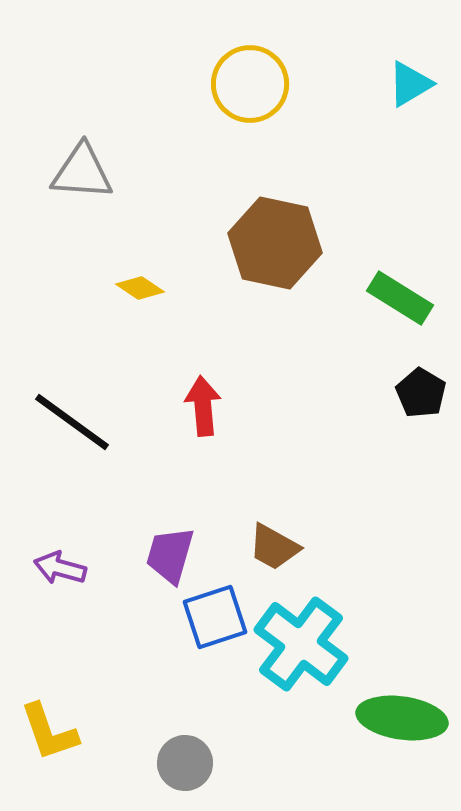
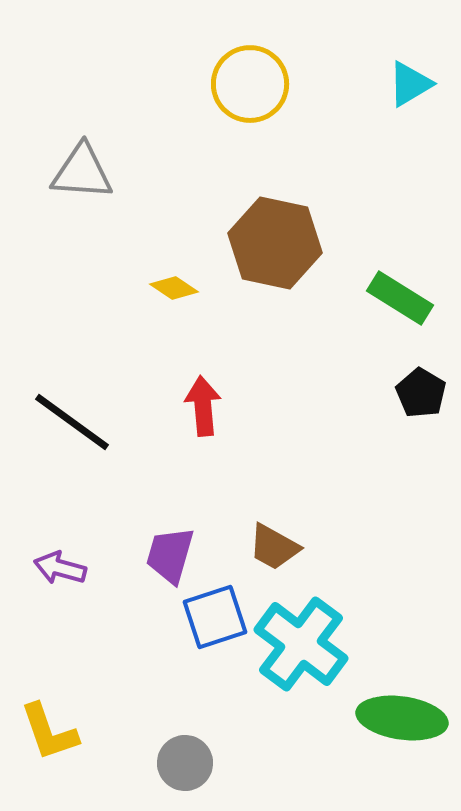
yellow diamond: moved 34 px right
